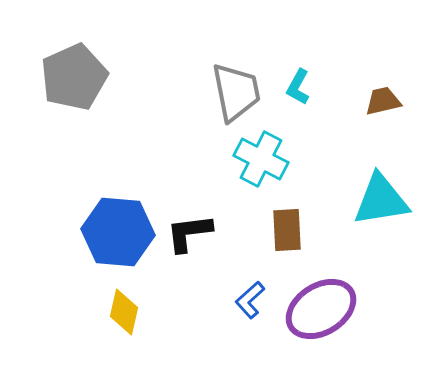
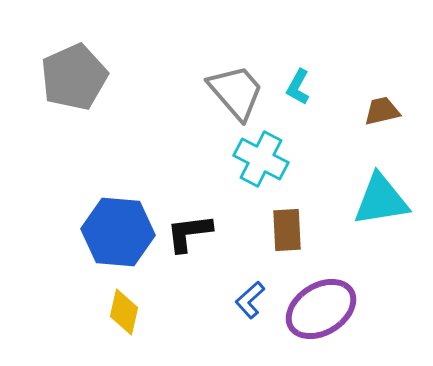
gray trapezoid: rotated 30 degrees counterclockwise
brown trapezoid: moved 1 px left, 10 px down
